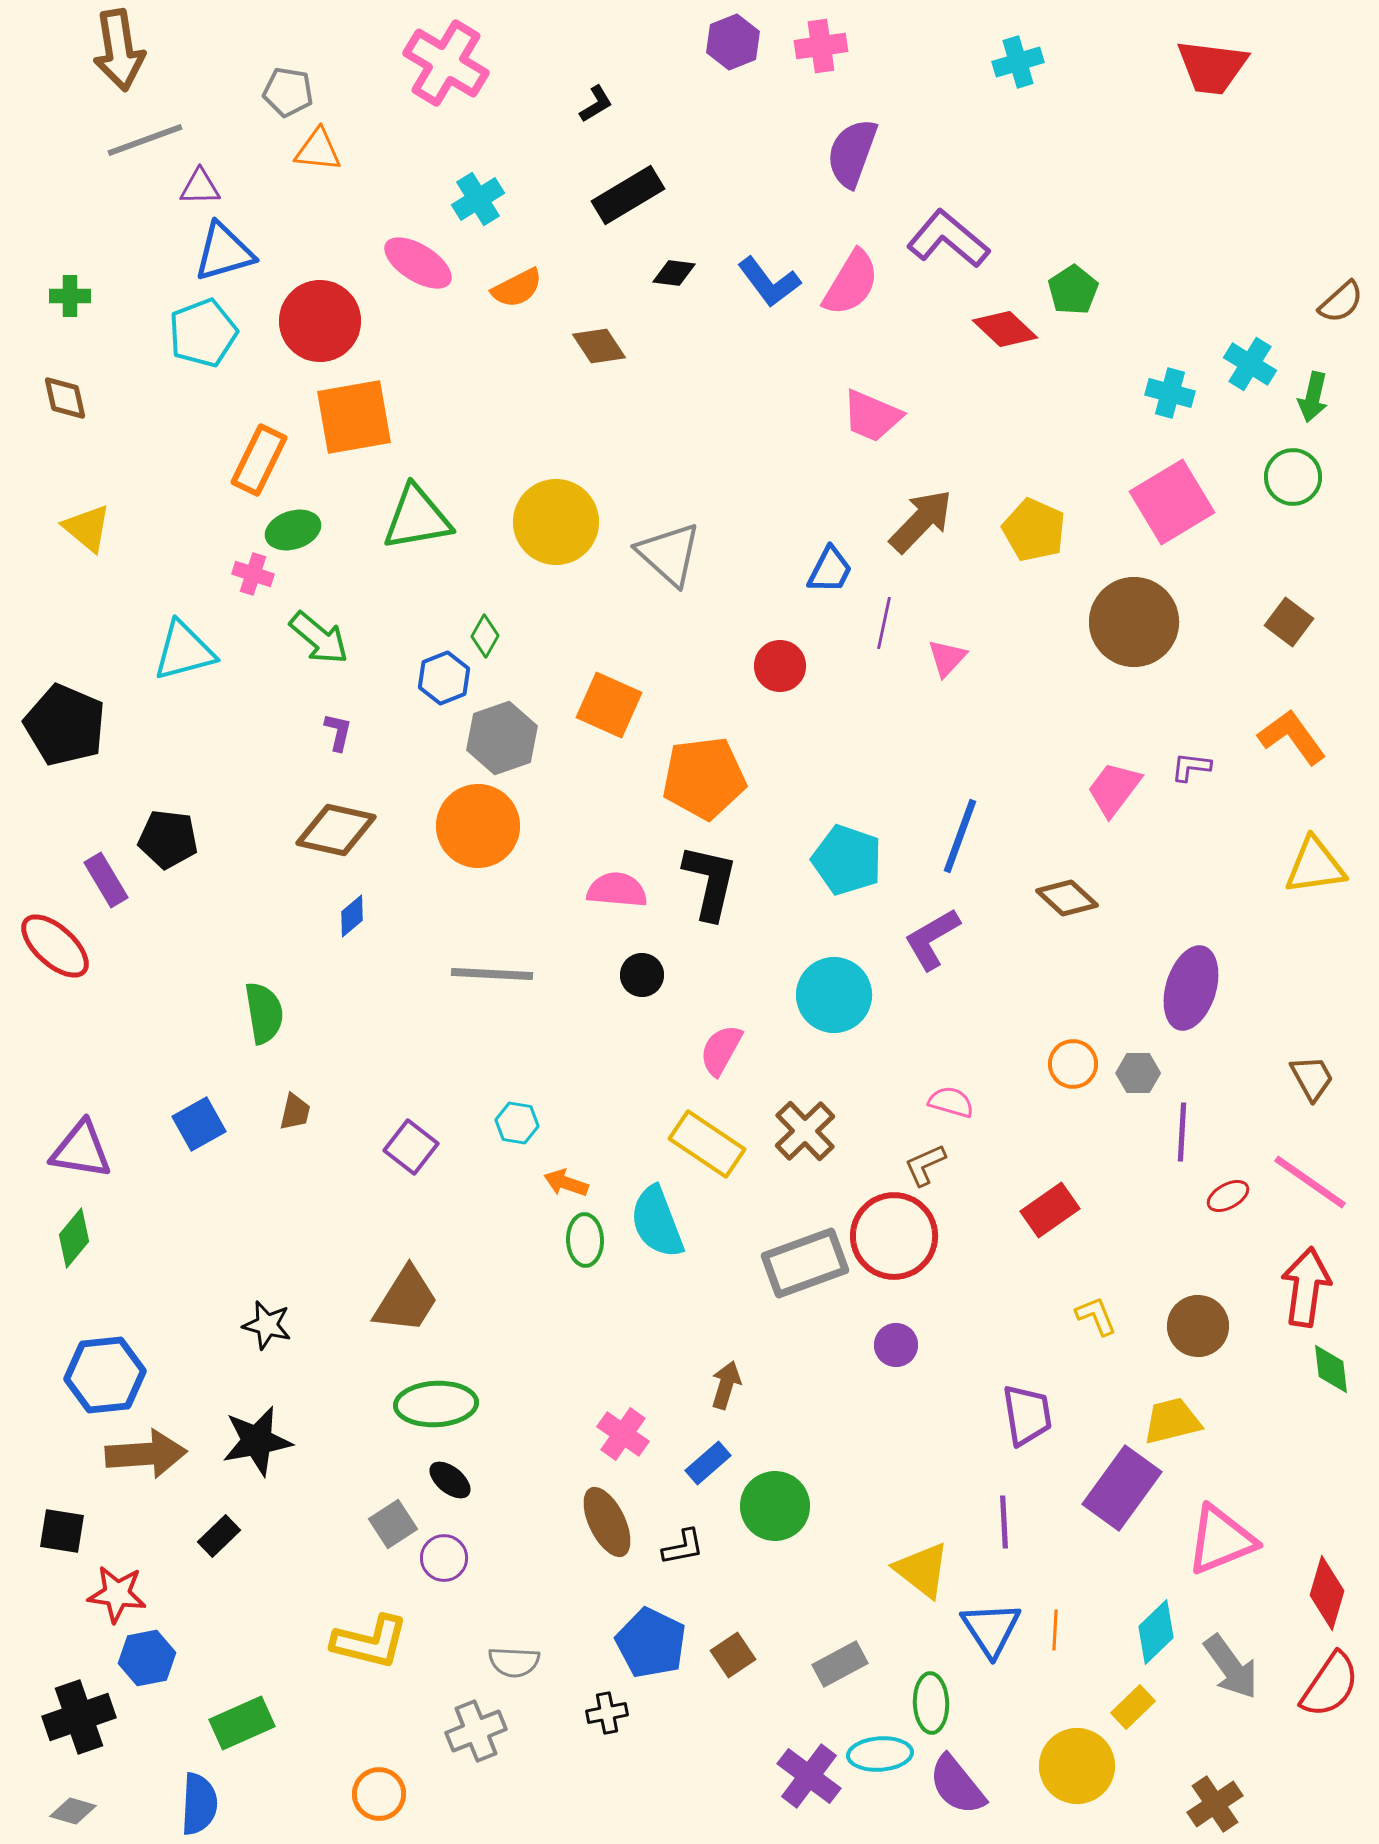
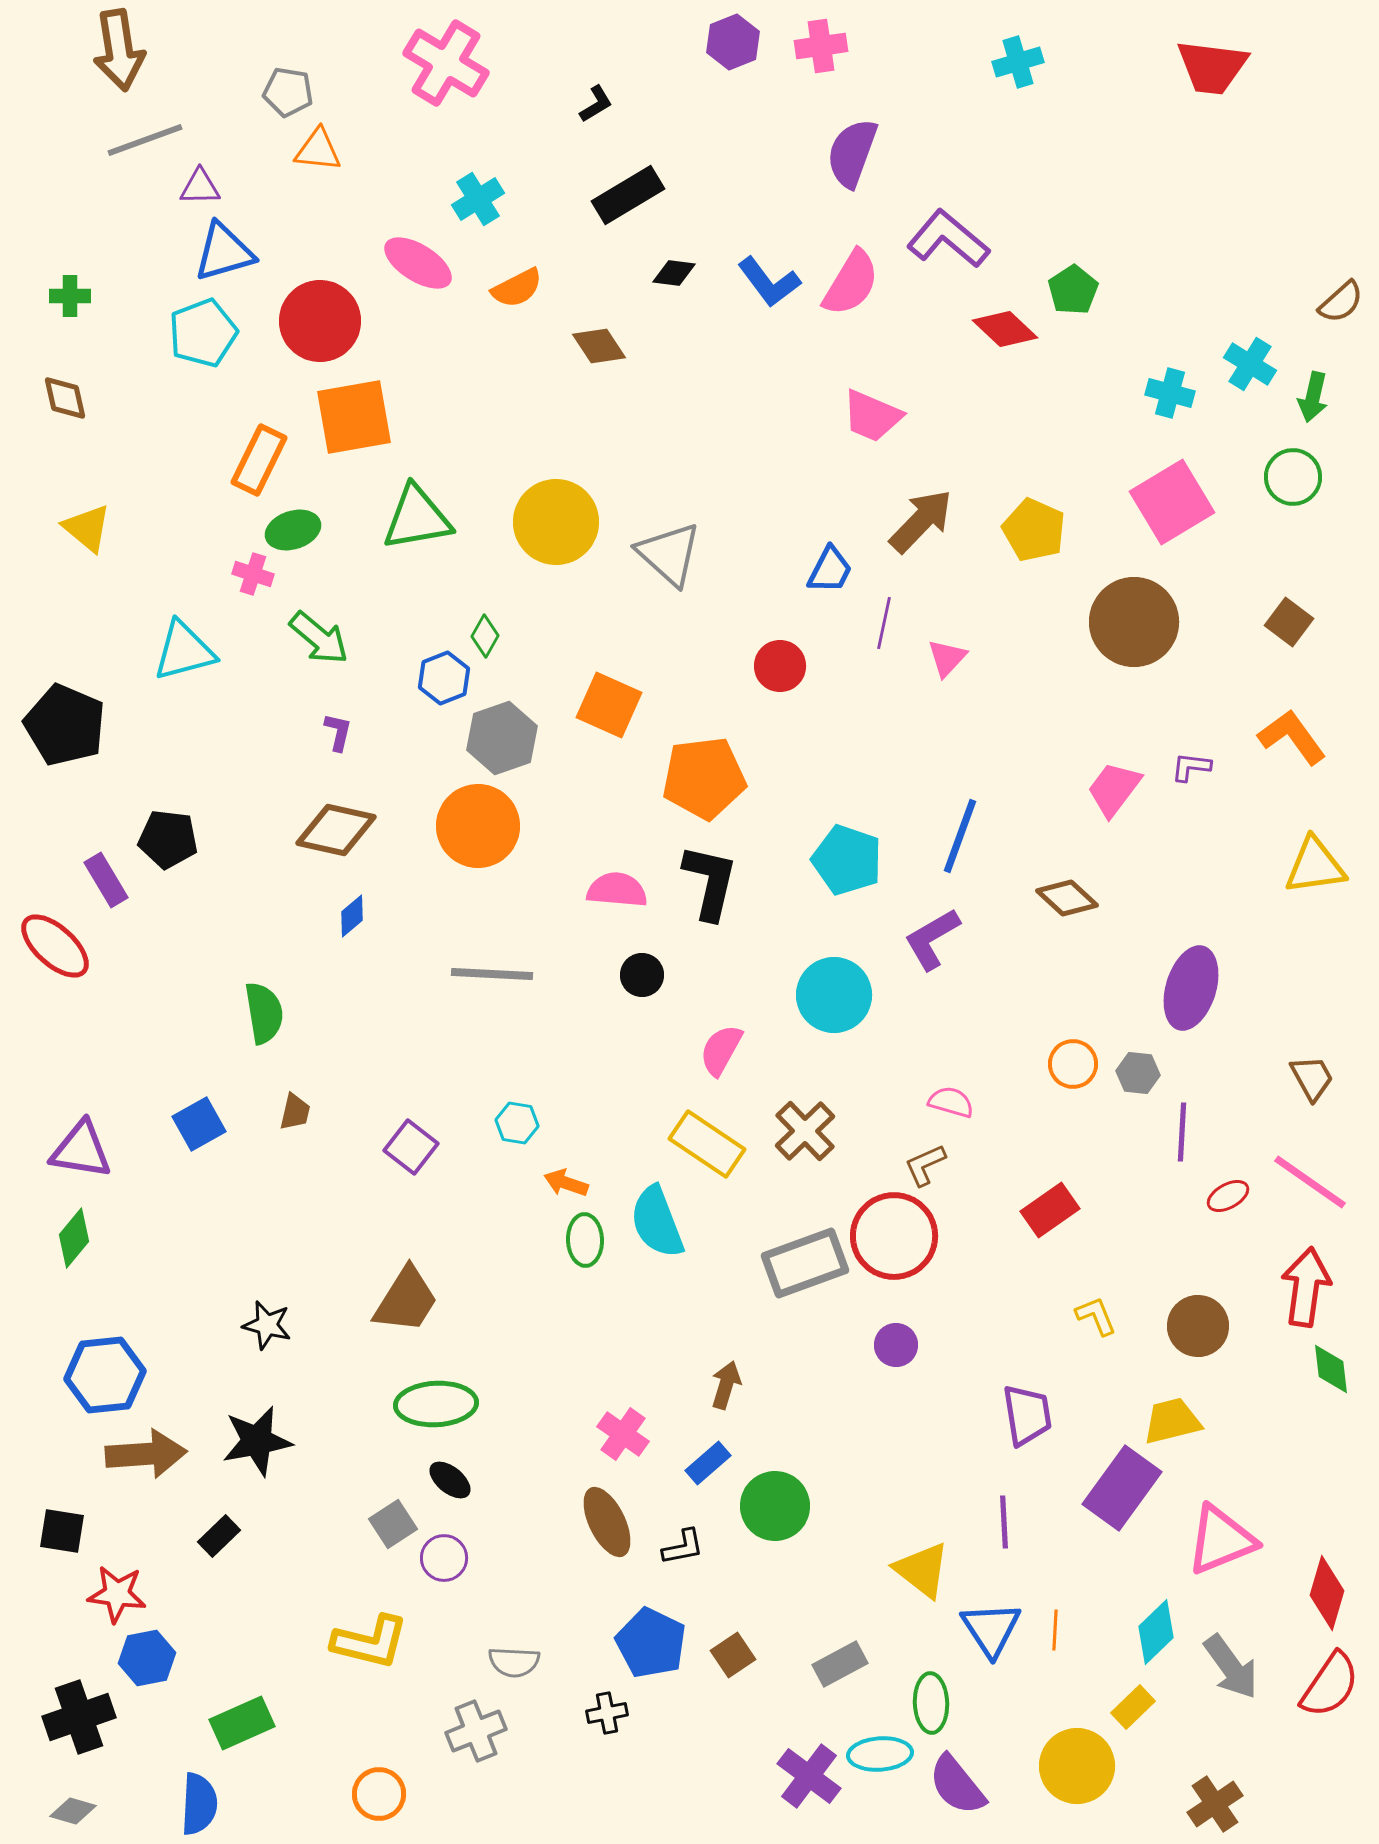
gray hexagon at (1138, 1073): rotated 6 degrees clockwise
